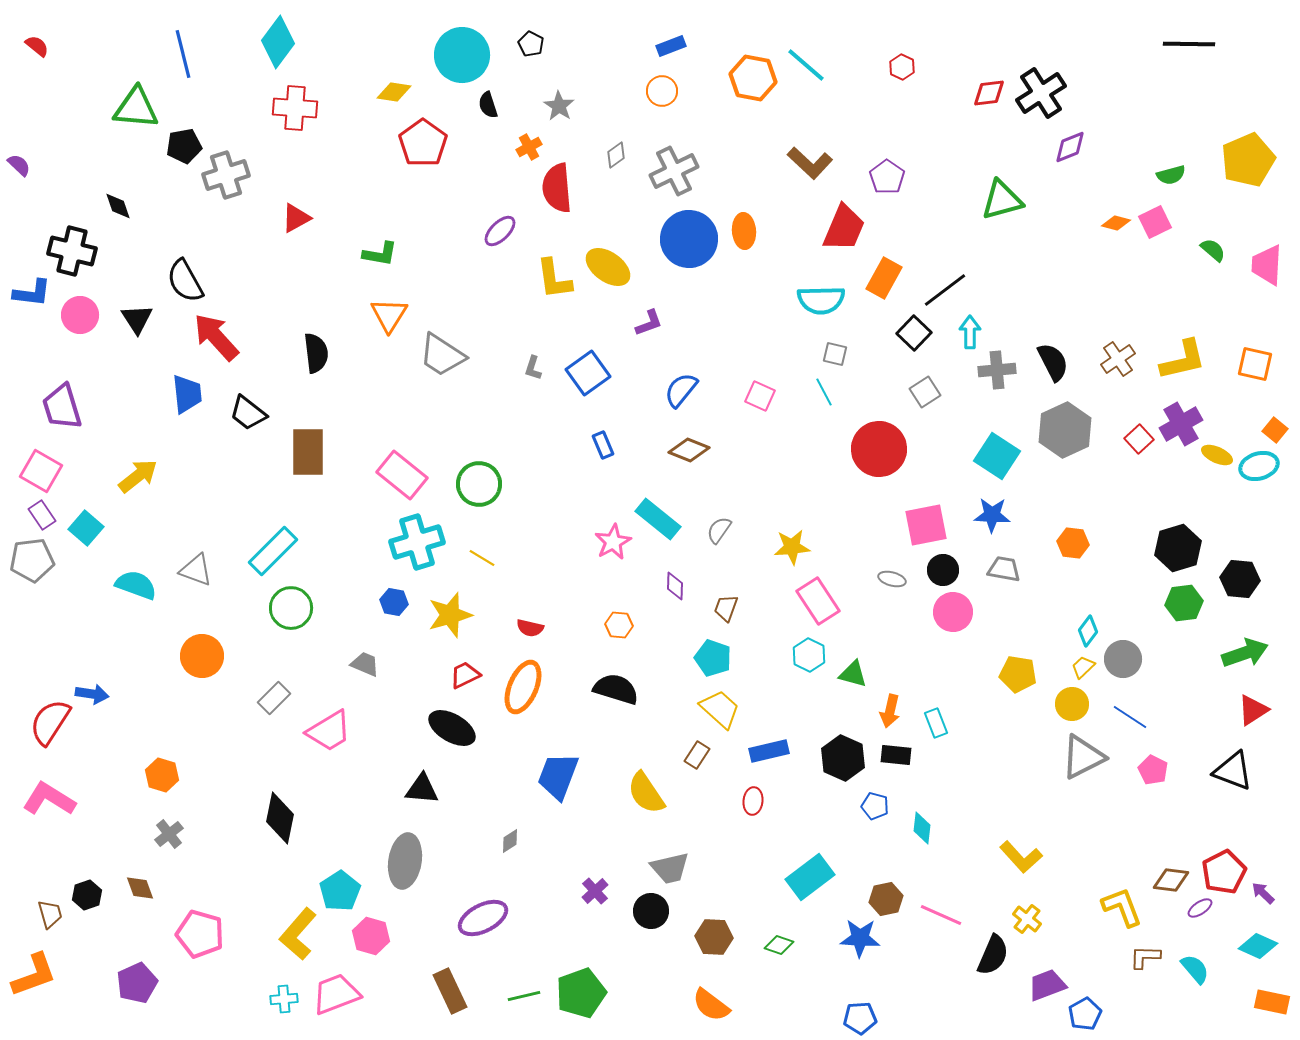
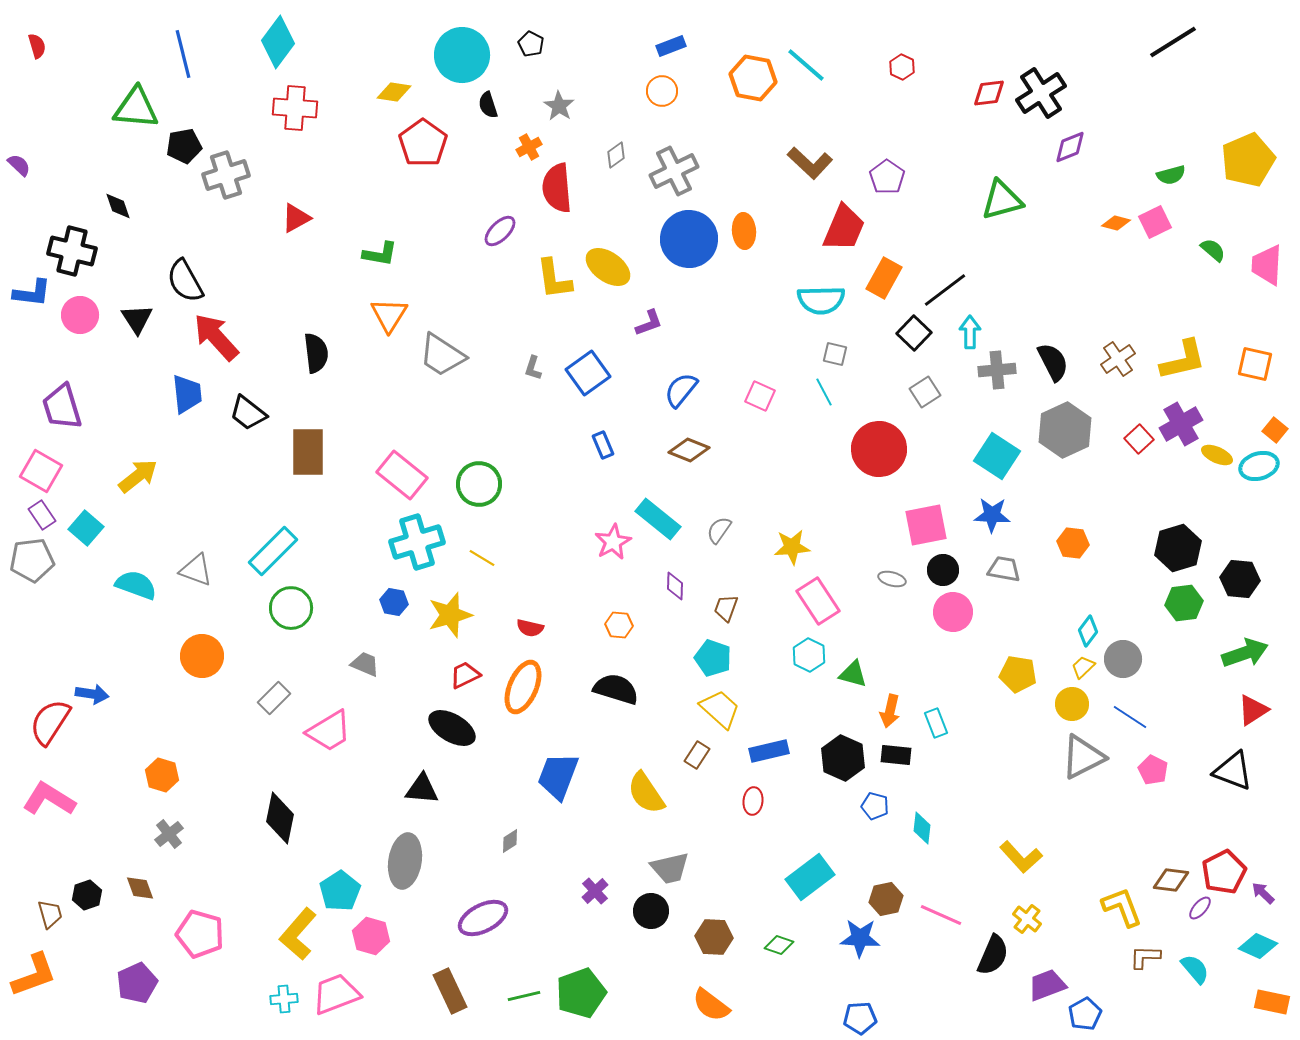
black line at (1189, 44): moved 16 px left, 2 px up; rotated 33 degrees counterclockwise
red semicircle at (37, 46): rotated 35 degrees clockwise
purple ellipse at (1200, 908): rotated 15 degrees counterclockwise
